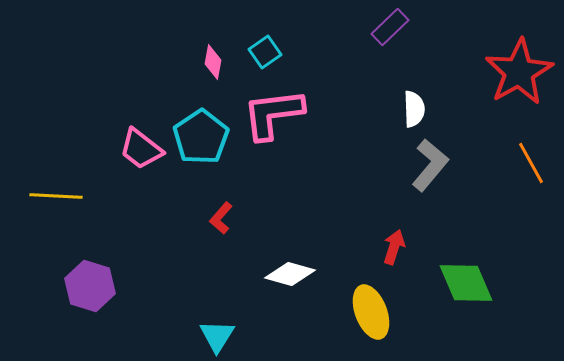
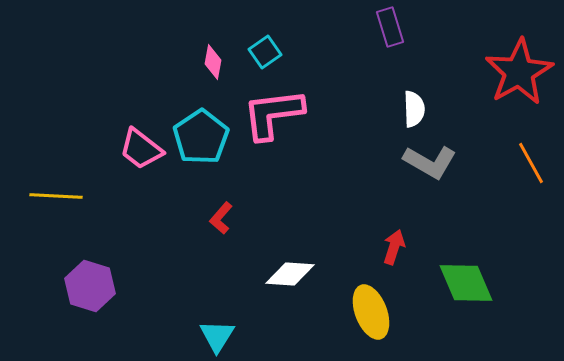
purple rectangle: rotated 63 degrees counterclockwise
gray L-shape: moved 3 px up; rotated 80 degrees clockwise
white diamond: rotated 12 degrees counterclockwise
